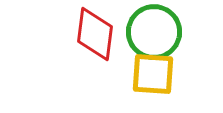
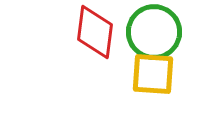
red diamond: moved 2 px up
